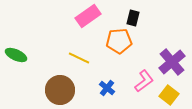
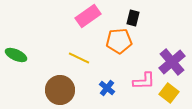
pink L-shape: rotated 35 degrees clockwise
yellow square: moved 2 px up
